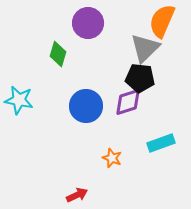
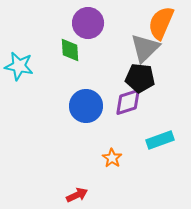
orange semicircle: moved 1 px left, 2 px down
green diamond: moved 12 px right, 4 px up; rotated 20 degrees counterclockwise
cyan star: moved 34 px up
cyan rectangle: moved 1 px left, 3 px up
orange star: rotated 12 degrees clockwise
